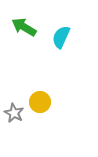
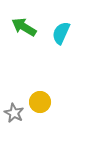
cyan semicircle: moved 4 px up
